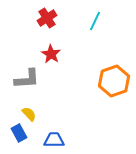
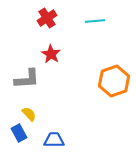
cyan line: rotated 60 degrees clockwise
